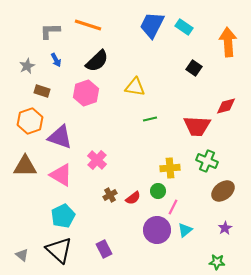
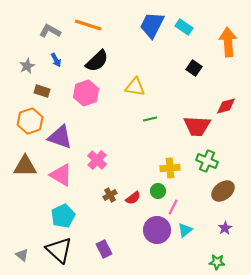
gray L-shape: rotated 30 degrees clockwise
